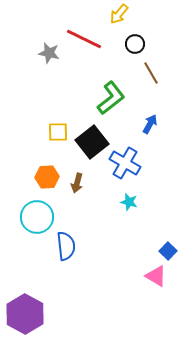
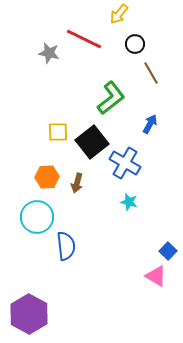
purple hexagon: moved 4 px right
